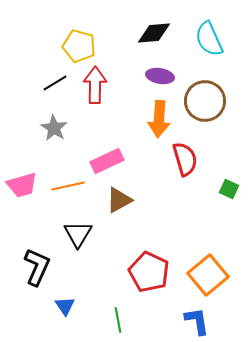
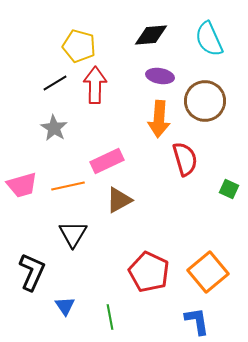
black diamond: moved 3 px left, 2 px down
black triangle: moved 5 px left
black L-shape: moved 5 px left, 5 px down
orange square: moved 3 px up
green line: moved 8 px left, 3 px up
